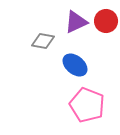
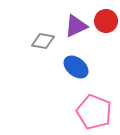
purple triangle: moved 4 px down
blue ellipse: moved 1 px right, 2 px down
pink pentagon: moved 7 px right, 7 px down
